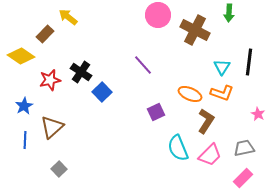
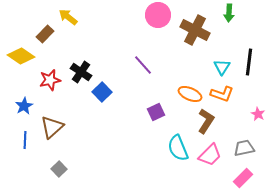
orange L-shape: moved 1 px down
